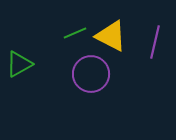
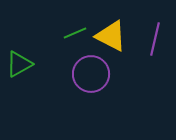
purple line: moved 3 px up
